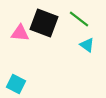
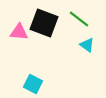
pink triangle: moved 1 px left, 1 px up
cyan square: moved 17 px right
